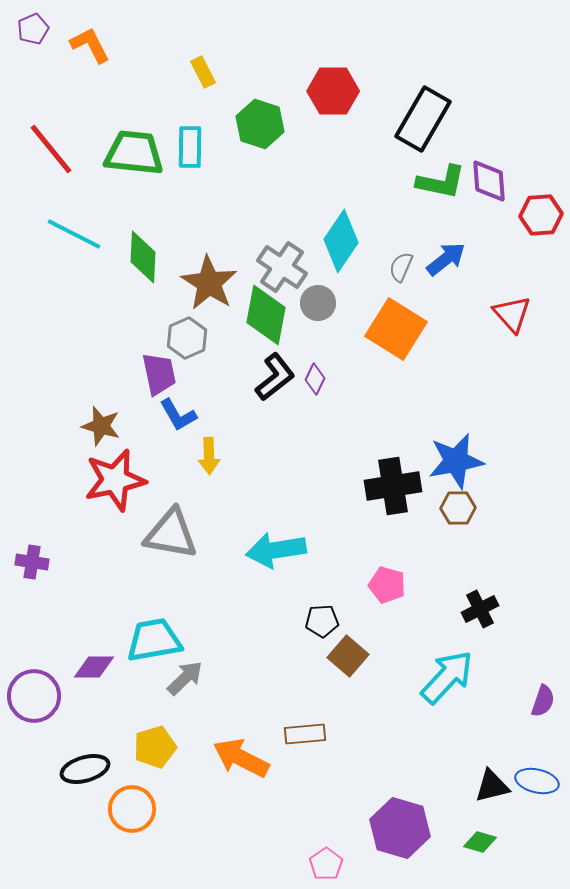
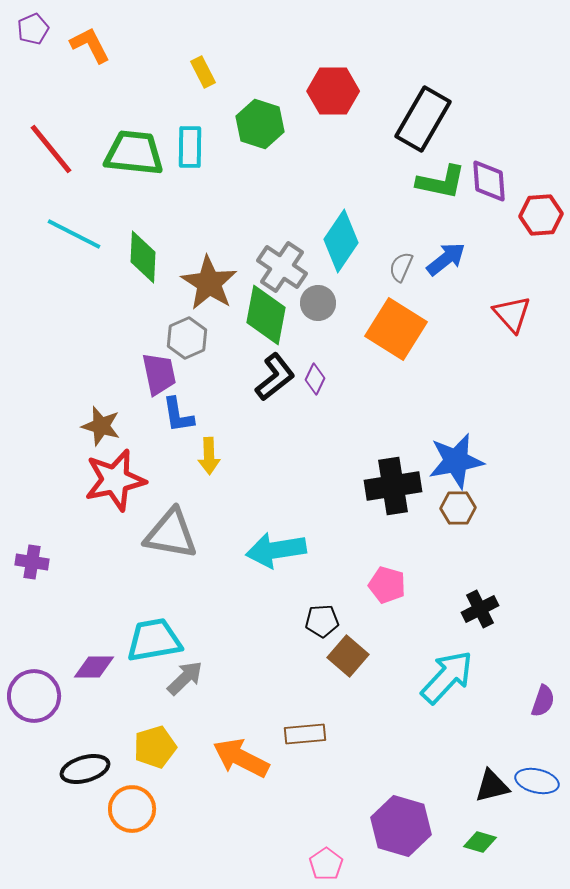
blue L-shape at (178, 415): rotated 21 degrees clockwise
purple hexagon at (400, 828): moved 1 px right, 2 px up
